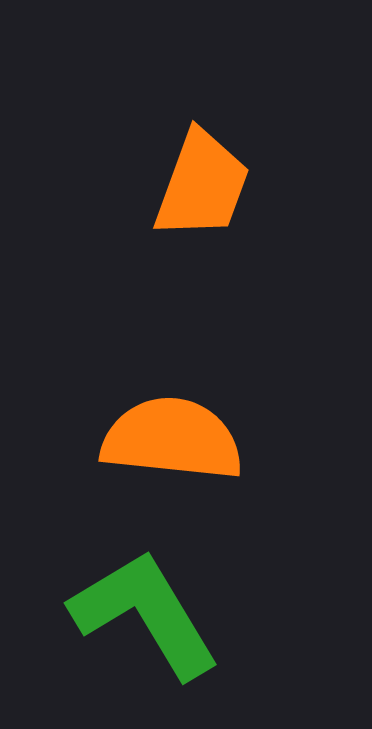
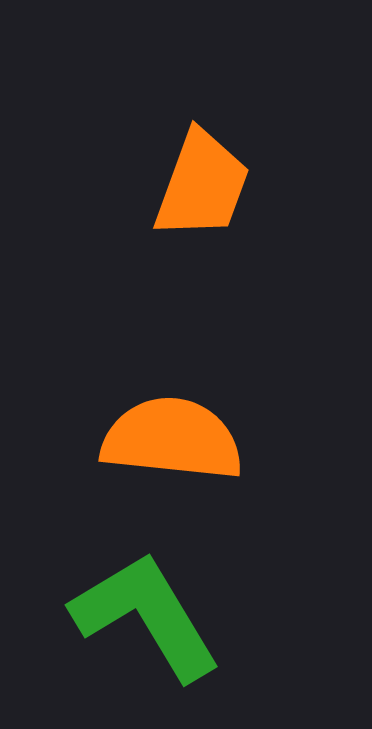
green L-shape: moved 1 px right, 2 px down
